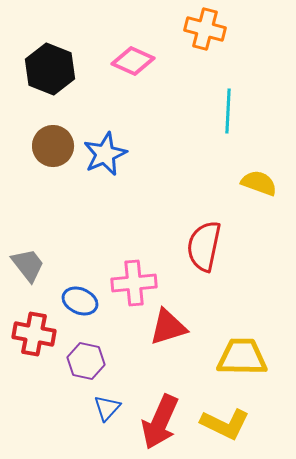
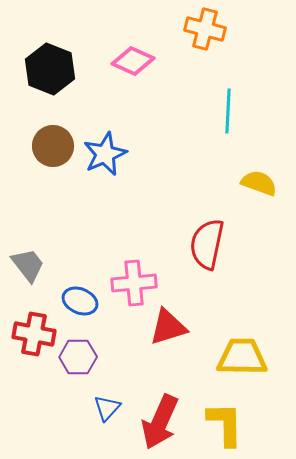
red semicircle: moved 3 px right, 2 px up
purple hexagon: moved 8 px left, 4 px up; rotated 12 degrees counterclockwise
yellow L-shape: rotated 117 degrees counterclockwise
